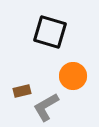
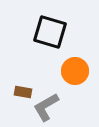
orange circle: moved 2 px right, 5 px up
brown rectangle: moved 1 px right, 1 px down; rotated 24 degrees clockwise
